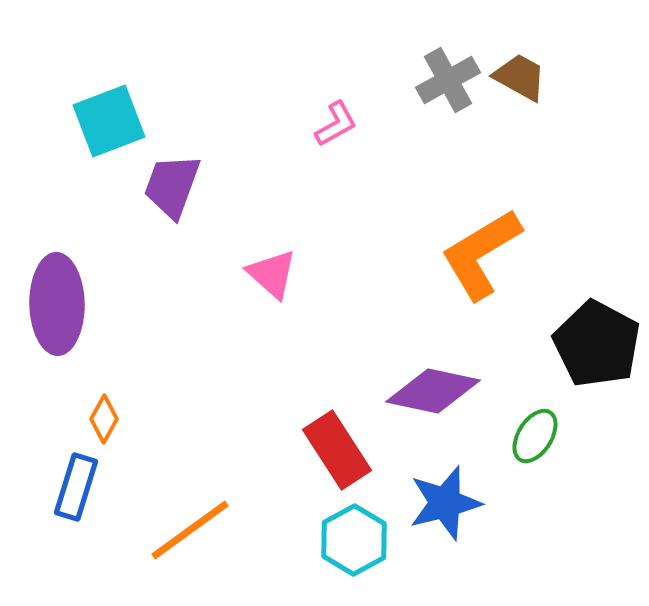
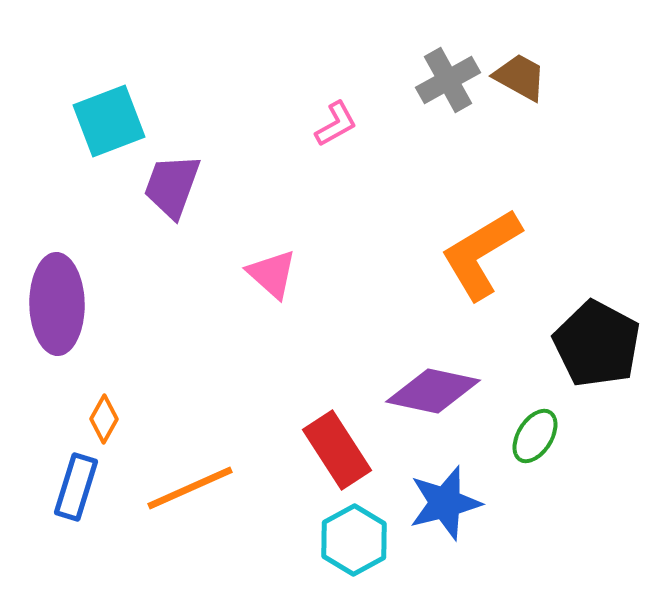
orange line: moved 42 px up; rotated 12 degrees clockwise
